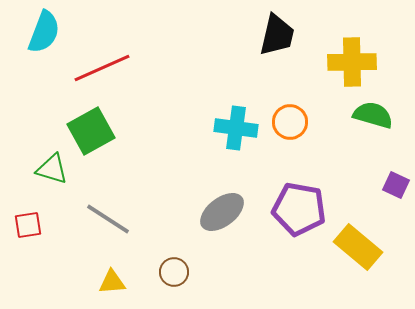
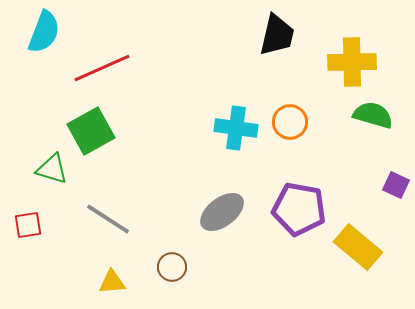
brown circle: moved 2 px left, 5 px up
